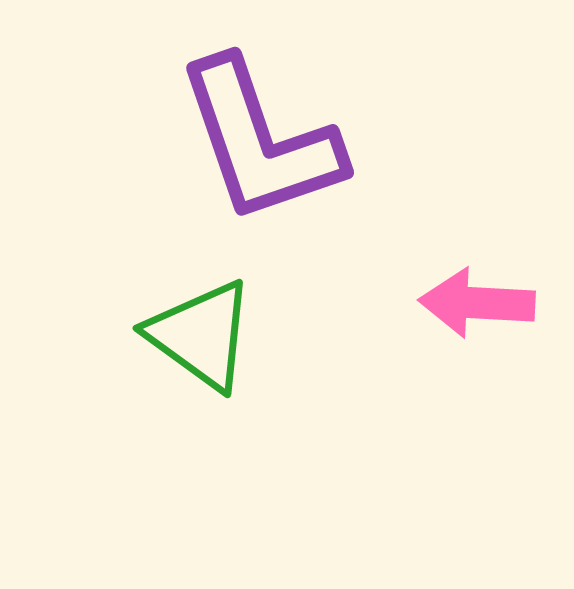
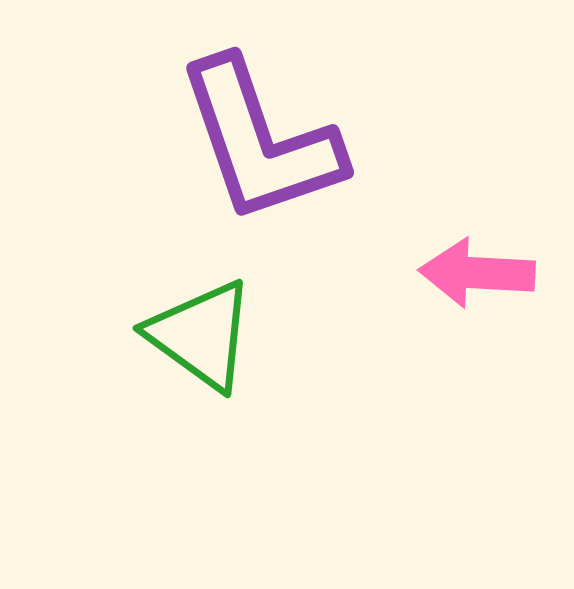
pink arrow: moved 30 px up
